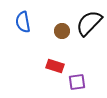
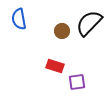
blue semicircle: moved 4 px left, 3 px up
